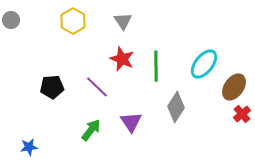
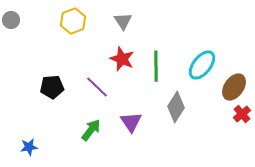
yellow hexagon: rotated 10 degrees clockwise
cyan ellipse: moved 2 px left, 1 px down
